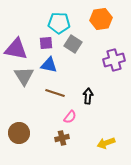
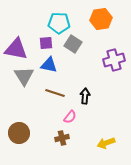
black arrow: moved 3 px left
